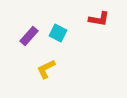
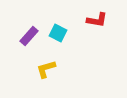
red L-shape: moved 2 px left, 1 px down
yellow L-shape: rotated 10 degrees clockwise
